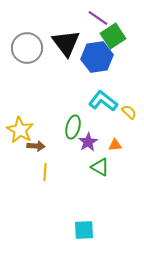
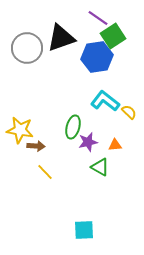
black triangle: moved 5 px left, 5 px up; rotated 48 degrees clockwise
cyan L-shape: moved 2 px right
yellow star: rotated 20 degrees counterclockwise
purple star: rotated 18 degrees clockwise
yellow line: rotated 48 degrees counterclockwise
